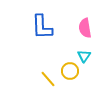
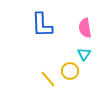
blue L-shape: moved 2 px up
cyan triangle: moved 2 px up
